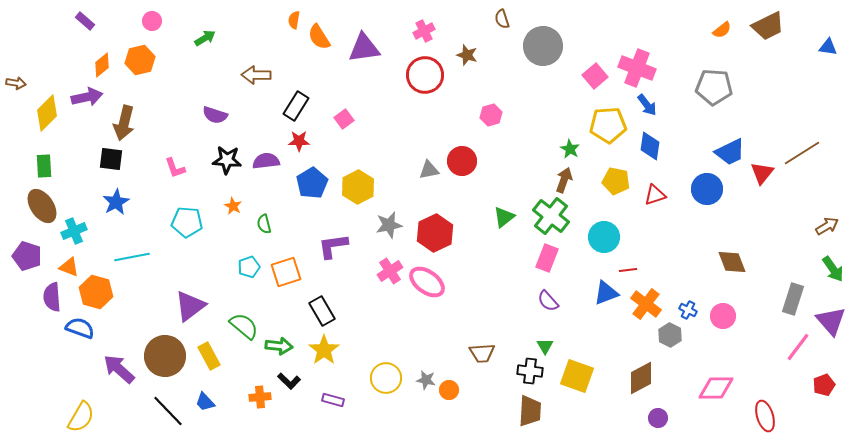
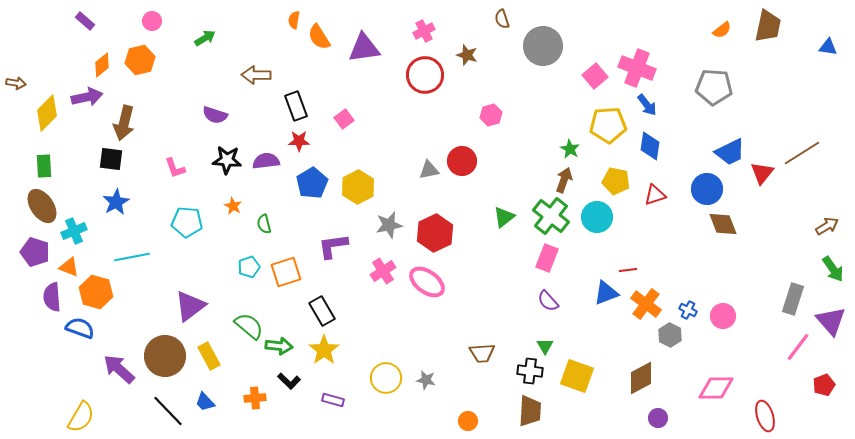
brown trapezoid at (768, 26): rotated 52 degrees counterclockwise
black rectangle at (296, 106): rotated 52 degrees counterclockwise
cyan circle at (604, 237): moved 7 px left, 20 px up
purple pentagon at (27, 256): moved 8 px right, 4 px up
brown diamond at (732, 262): moved 9 px left, 38 px up
pink cross at (390, 271): moved 7 px left
green semicircle at (244, 326): moved 5 px right
orange circle at (449, 390): moved 19 px right, 31 px down
orange cross at (260, 397): moved 5 px left, 1 px down
